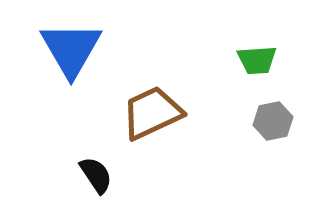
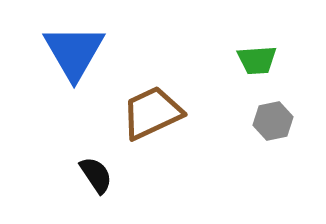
blue triangle: moved 3 px right, 3 px down
